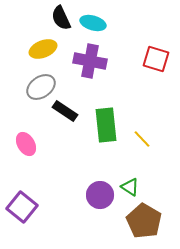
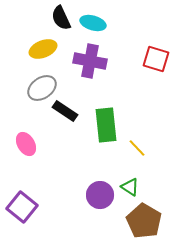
gray ellipse: moved 1 px right, 1 px down
yellow line: moved 5 px left, 9 px down
